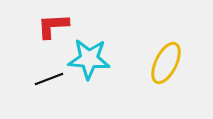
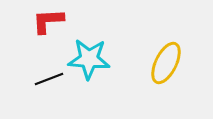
red L-shape: moved 5 px left, 5 px up
